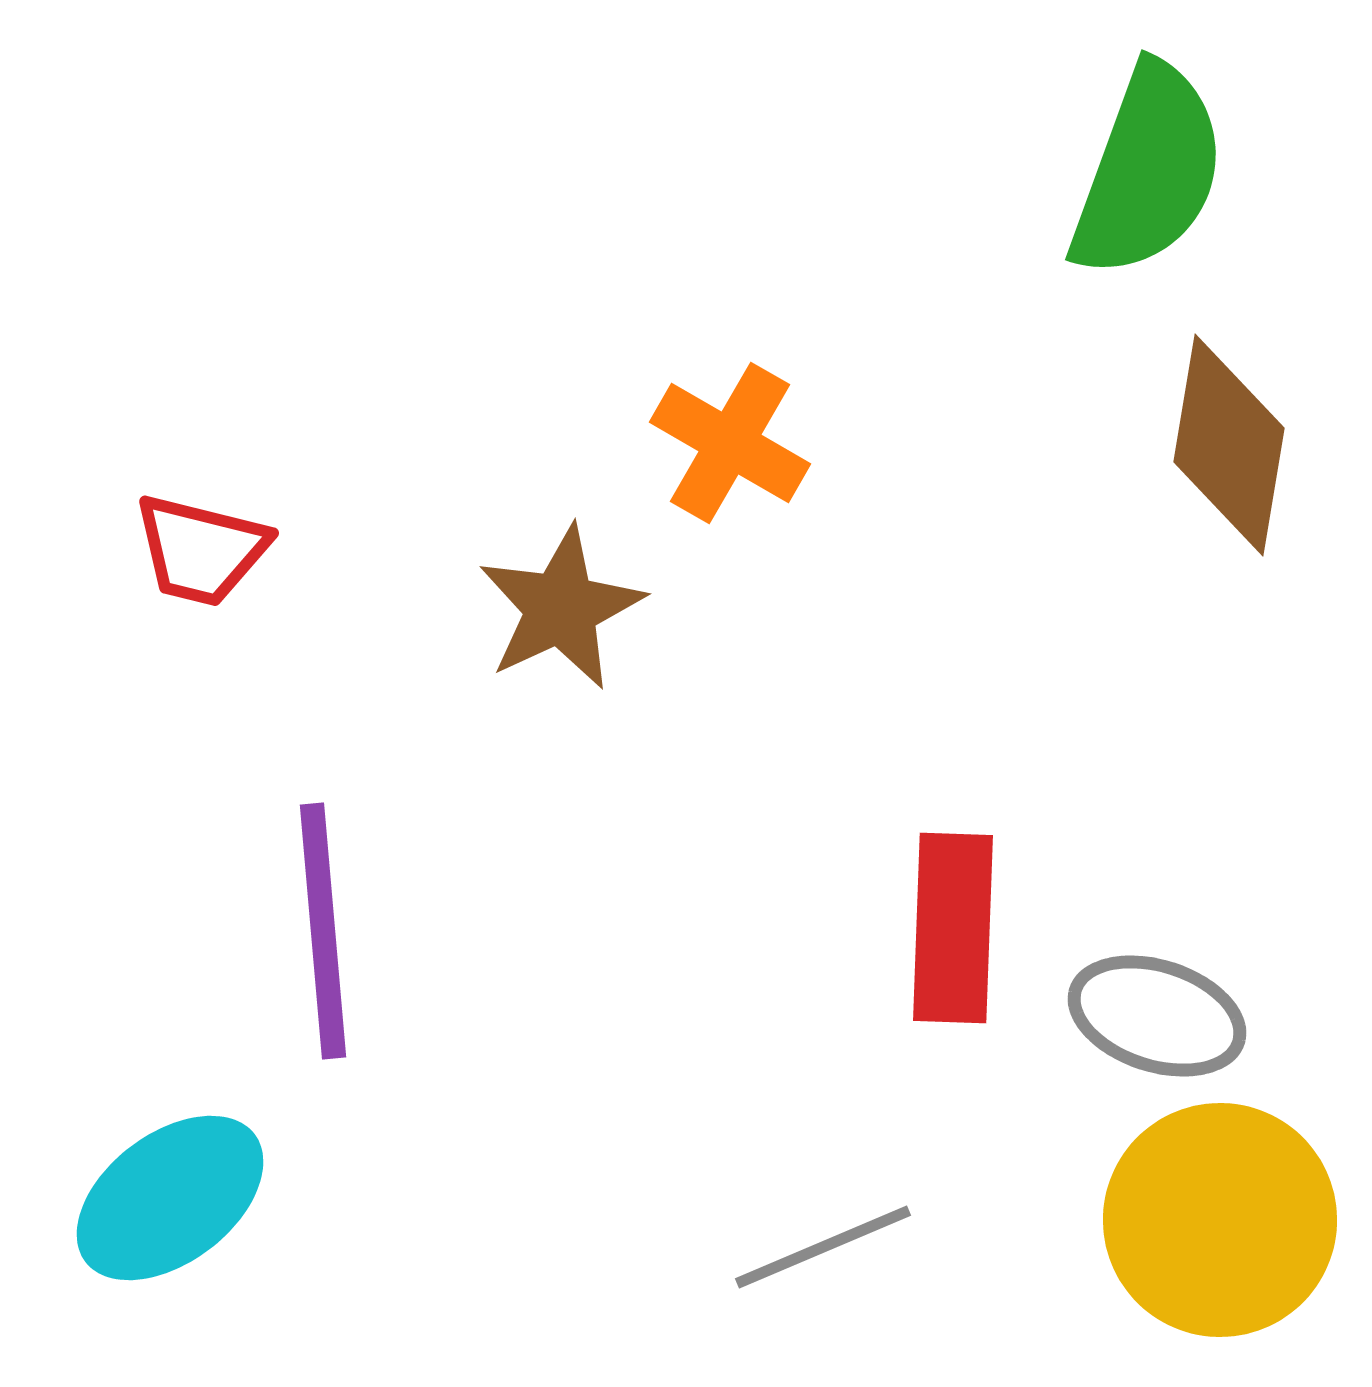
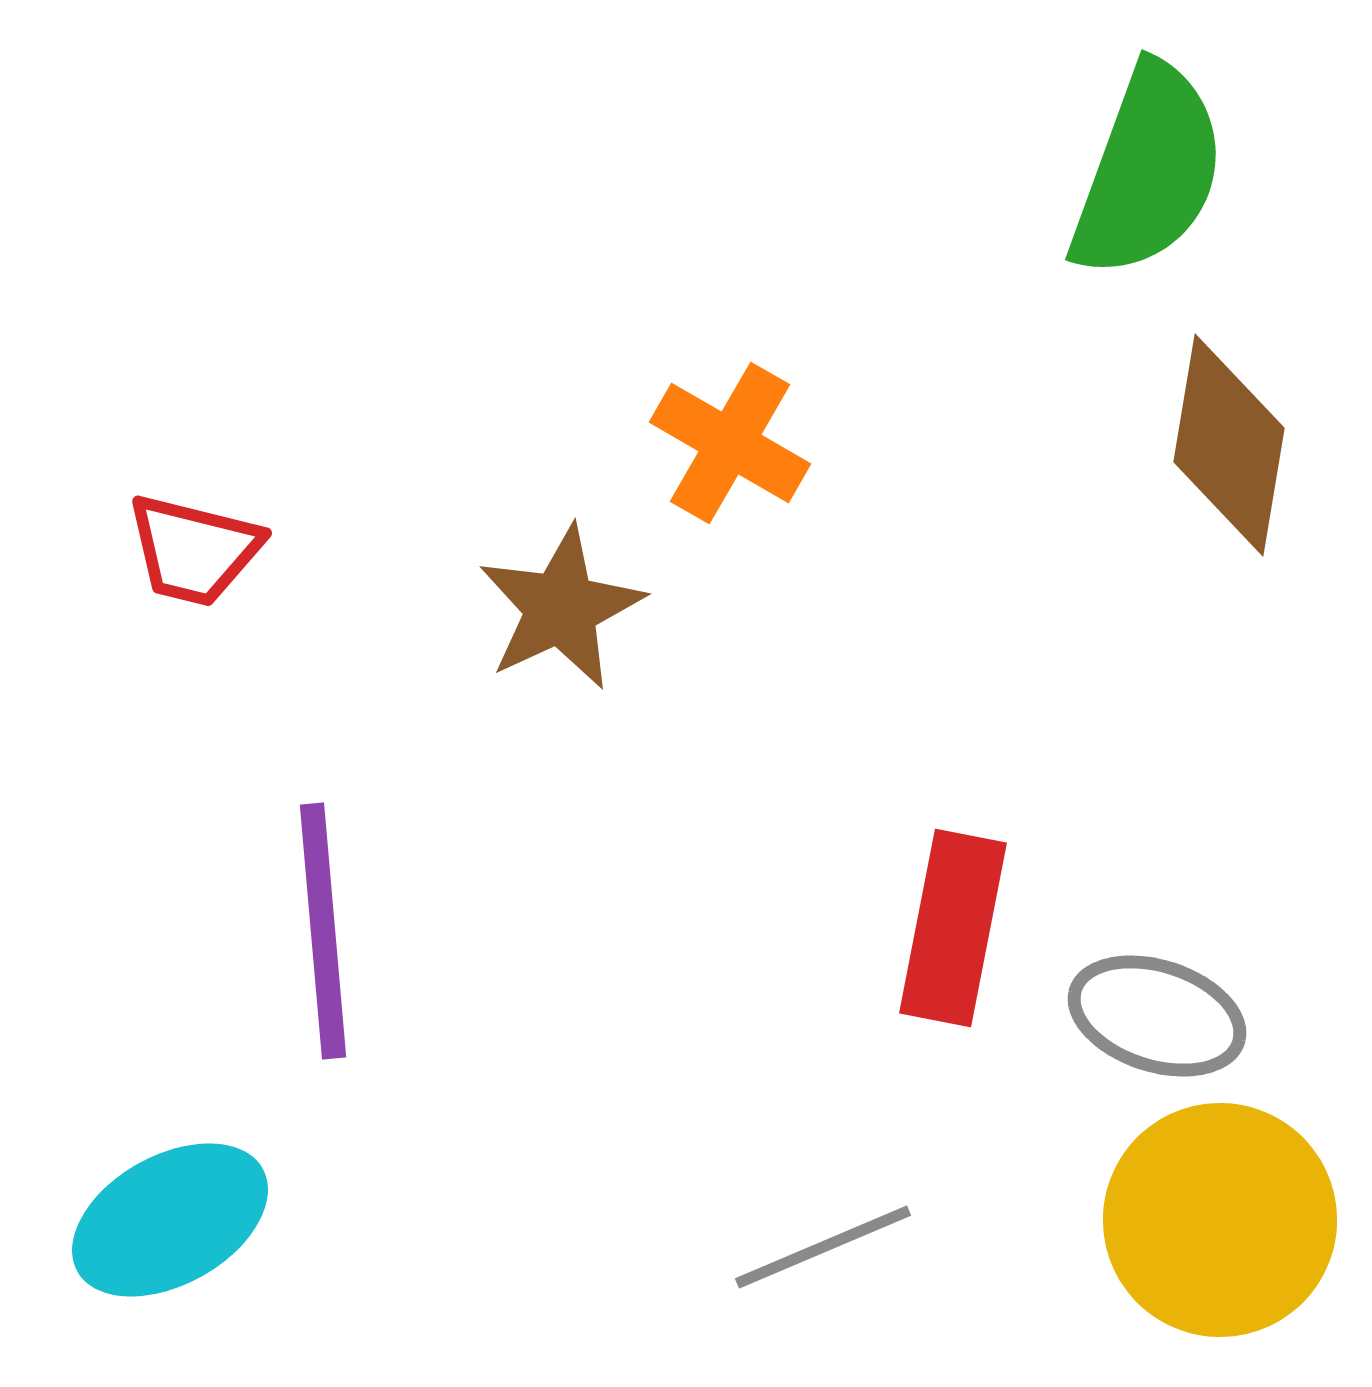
red trapezoid: moved 7 px left
red rectangle: rotated 9 degrees clockwise
cyan ellipse: moved 22 px down; rotated 8 degrees clockwise
